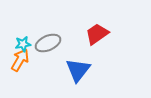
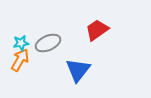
red trapezoid: moved 4 px up
cyan star: moved 2 px left, 1 px up
